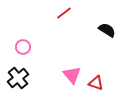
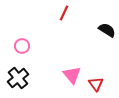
red line: rotated 28 degrees counterclockwise
pink circle: moved 1 px left, 1 px up
red triangle: moved 1 px down; rotated 35 degrees clockwise
